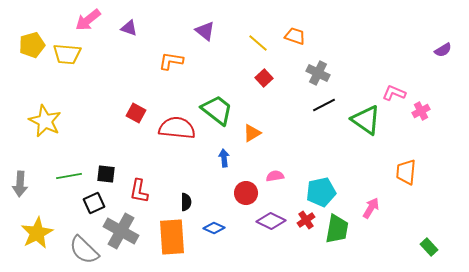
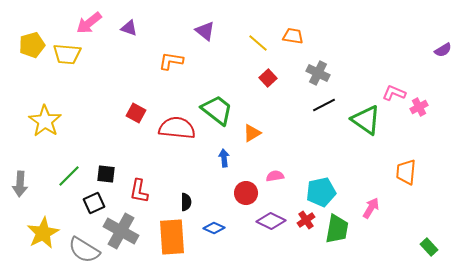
pink arrow at (88, 20): moved 1 px right, 3 px down
orange trapezoid at (295, 36): moved 2 px left; rotated 10 degrees counterclockwise
red square at (264, 78): moved 4 px right
pink cross at (421, 111): moved 2 px left, 4 px up
yellow star at (45, 121): rotated 8 degrees clockwise
green line at (69, 176): rotated 35 degrees counterclockwise
yellow star at (37, 233): moved 6 px right
gray semicircle at (84, 250): rotated 12 degrees counterclockwise
